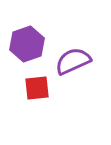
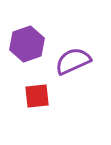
red square: moved 8 px down
